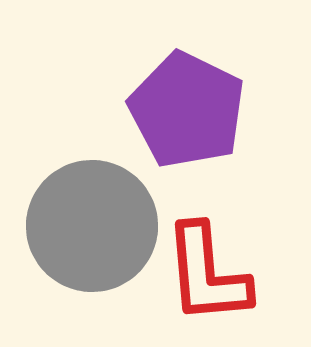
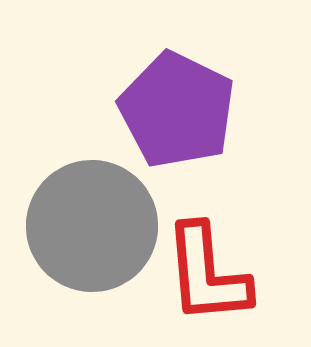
purple pentagon: moved 10 px left
